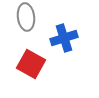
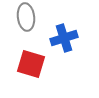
red square: rotated 12 degrees counterclockwise
